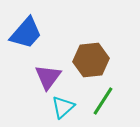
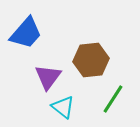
green line: moved 10 px right, 2 px up
cyan triangle: rotated 40 degrees counterclockwise
